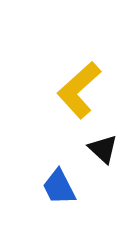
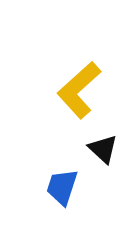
blue trapezoid: moved 3 px right; rotated 45 degrees clockwise
